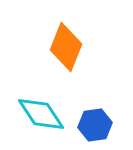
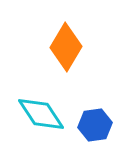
orange diamond: rotated 9 degrees clockwise
